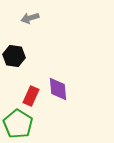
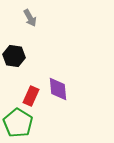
gray arrow: rotated 102 degrees counterclockwise
green pentagon: moved 1 px up
